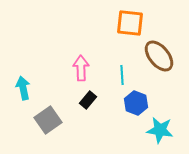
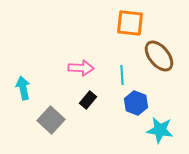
pink arrow: rotated 95 degrees clockwise
gray square: moved 3 px right; rotated 12 degrees counterclockwise
